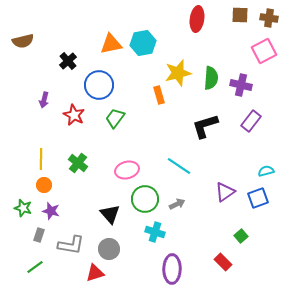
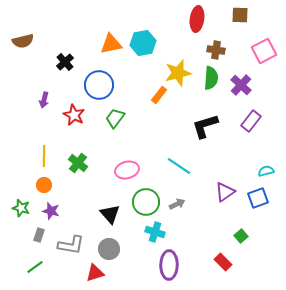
brown cross: moved 53 px left, 32 px down
black cross: moved 3 px left, 1 px down
purple cross: rotated 30 degrees clockwise
orange rectangle: rotated 54 degrees clockwise
yellow line: moved 3 px right, 3 px up
green circle: moved 1 px right, 3 px down
green star: moved 2 px left
purple ellipse: moved 3 px left, 4 px up
